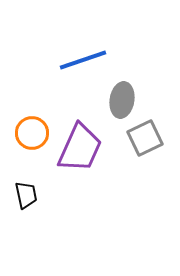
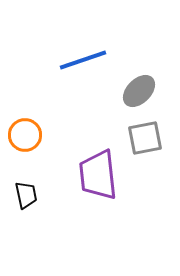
gray ellipse: moved 17 px right, 9 px up; rotated 36 degrees clockwise
orange circle: moved 7 px left, 2 px down
gray square: rotated 15 degrees clockwise
purple trapezoid: moved 18 px right, 27 px down; rotated 150 degrees clockwise
